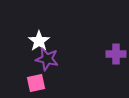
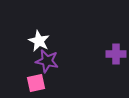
white star: rotated 10 degrees counterclockwise
purple star: moved 2 px down
